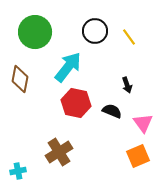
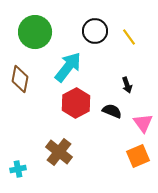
red hexagon: rotated 20 degrees clockwise
brown cross: rotated 20 degrees counterclockwise
cyan cross: moved 2 px up
